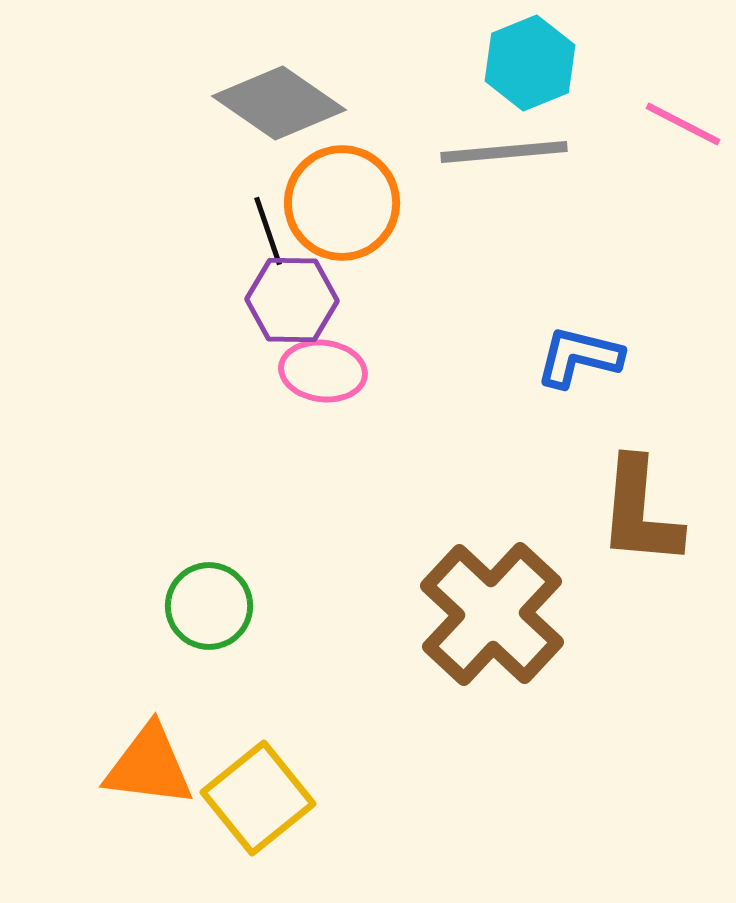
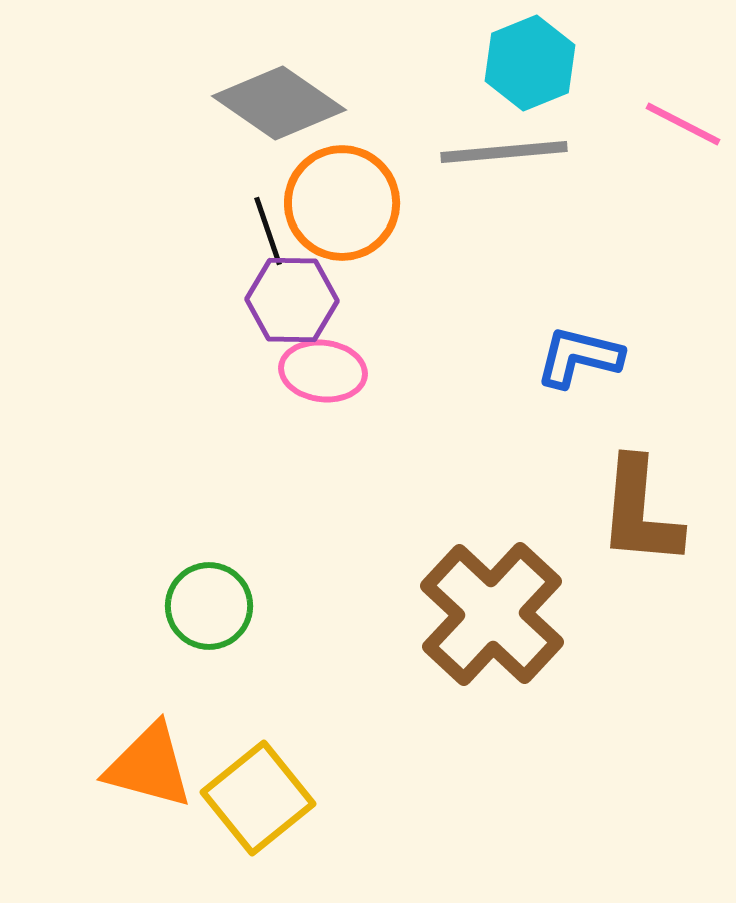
orange triangle: rotated 8 degrees clockwise
